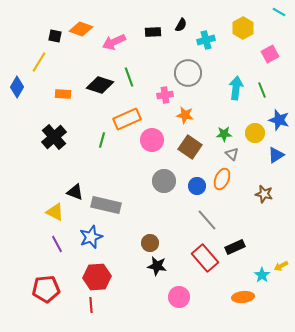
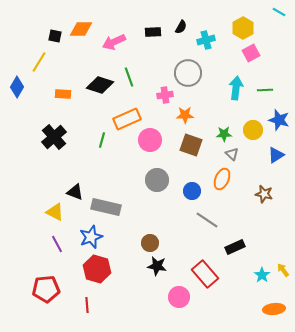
black semicircle at (181, 25): moved 2 px down
orange diamond at (81, 29): rotated 20 degrees counterclockwise
pink square at (270, 54): moved 19 px left, 1 px up
green line at (262, 90): moved 3 px right; rotated 70 degrees counterclockwise
orange star at (185, 115): rotated 12 degrees counterclockwise
yellow circle at (255, 133): moved 2 px left, 3 px up
pink circle at (152, 140): moved 2 px left
brown square at (190, 147): moved 1 px right, 2 px up; rotated 15 degrees counterclockwise
gray circle at (164, 181): moved 7 px left, 1 px up
blue circle at (197, 186): moved 5 px left, 5 px down
gray rectangle at (106, 205): moved 2 px down
gray line at (207, 220): rotated 15 degrees counterclockwise
red rectangle at (205, 258): moved 16 px down
yellow arrow at (281, 266): moved 2 px right, 4 px down; rotated 80 degrees clockwise
red hexagon at (97, 277): moved 8 px up; rotated 20 degrees clockwise
orange ellipse at (243, 297): moved 31 px right, 12 px down
red line at (91, 305): moved 4 px left
